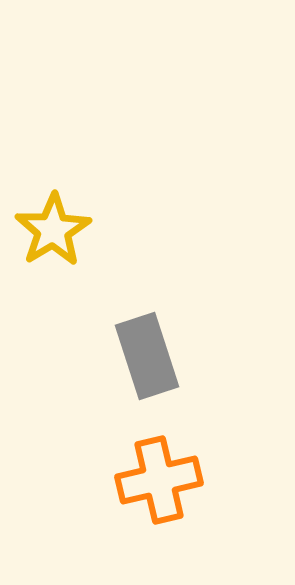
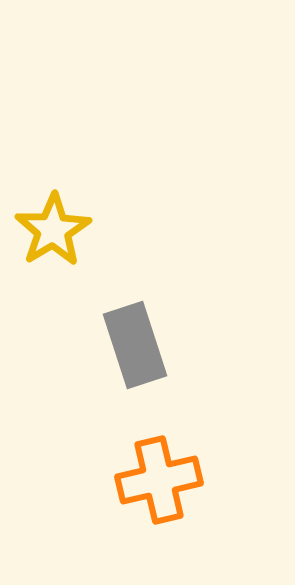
gray rectangle: moved 12 px left, 11 px up
